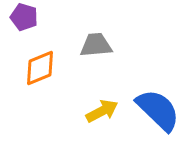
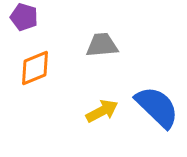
gray trapezoid: moved 6 px right
orange diamond: moved 5 px left
blue semicircle: moved 1 px left, 3 px up
